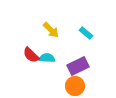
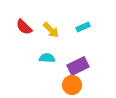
cyan rectangle: moved 3 px left, 6 px up; rotated 64 degrees counterclockwise
red semicircle: moved 7 px left, 28 px up
orange circle: moved 3 px left, 1 px up
